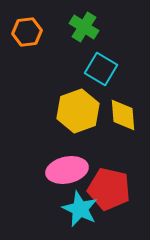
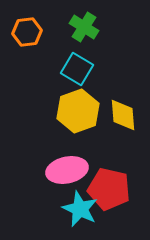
cyan square: moved 24 px left
